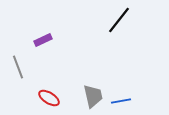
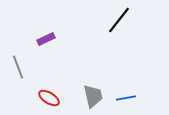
purple rectangle: moved 3 px right, 1 px up
blue line: moved 5 px right, 3 px up
